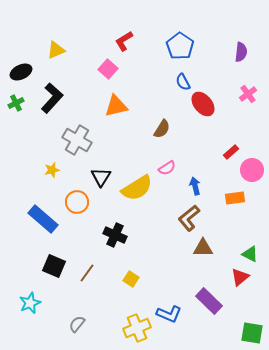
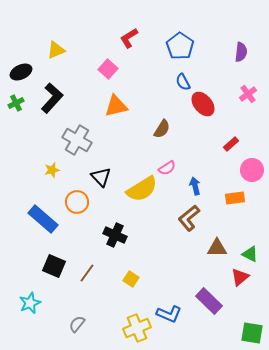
red L-shape: moved 5 px right, 3 px up
red rectangle: moved 8 px up
black triangle: rotated 15 degrees counterclockwise
yellow semicircle: moved 5 px right, 1 px down
brown triangle: moved 14 px right
